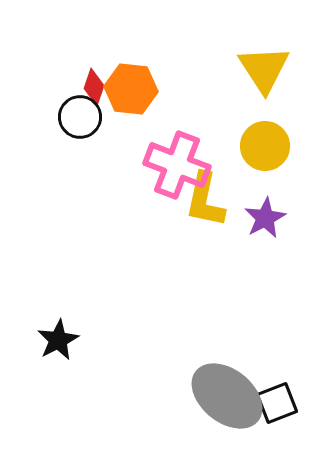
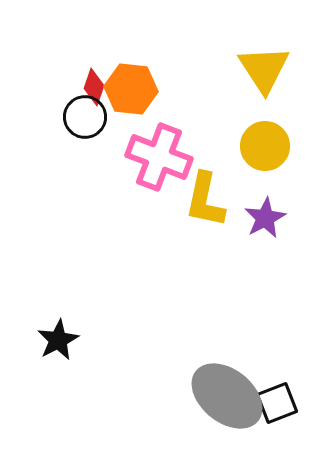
black circle: moved 5 px right
pink cross: moved 18 px left, 8 px up
